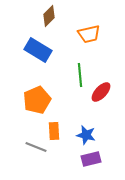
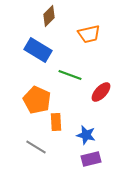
green line: moved 10 px left; rotated 65 degrees counterclockwise
orange pentagon: rotated 24 degrees counterclockwise
orange rectangle: moved 2 px right, 9 px up
gray line: rotated 10 degrees clockwise
